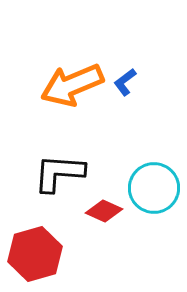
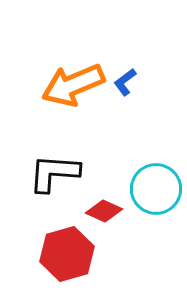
orange arrow: moved 1 px right
black L-shape: moved 5 px left
cyan circle: moved 2 px right, 1 px down
red hexagon: moved 32 px right
